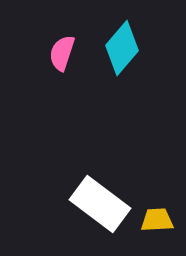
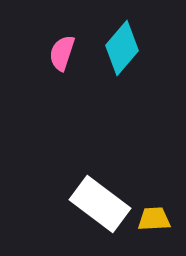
yellow trapezoid: moved 3 px left, 1 px up
